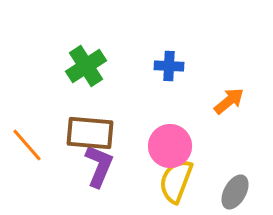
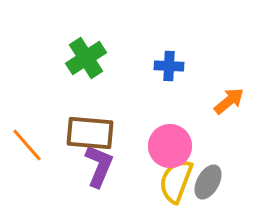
green cross: moved 8 px up
gray ellipse: moved 27 px left, 10 px up
